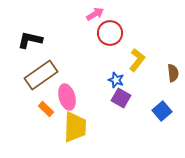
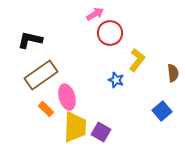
purple square: moved 20 px left, 34 px down
